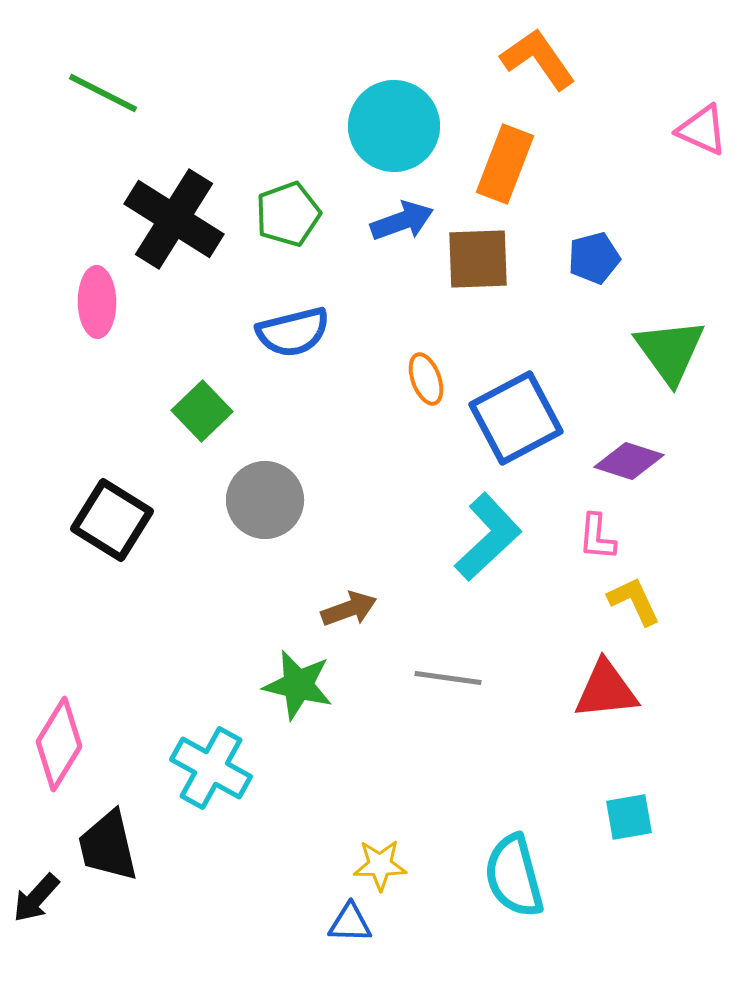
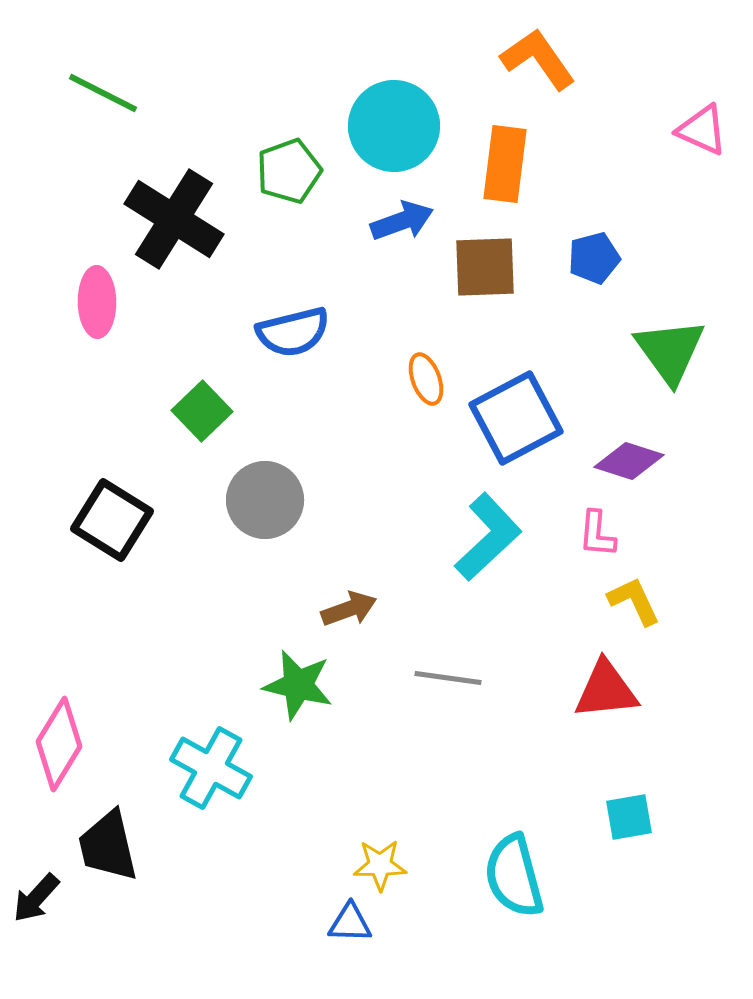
orange rectangle: rotated 14 degrees counterclockwise
green pentagon: moved 1 px right, 43 px up
brown square: moved 7 px right, 8 px down
pink L-shape: moved 3 px up
